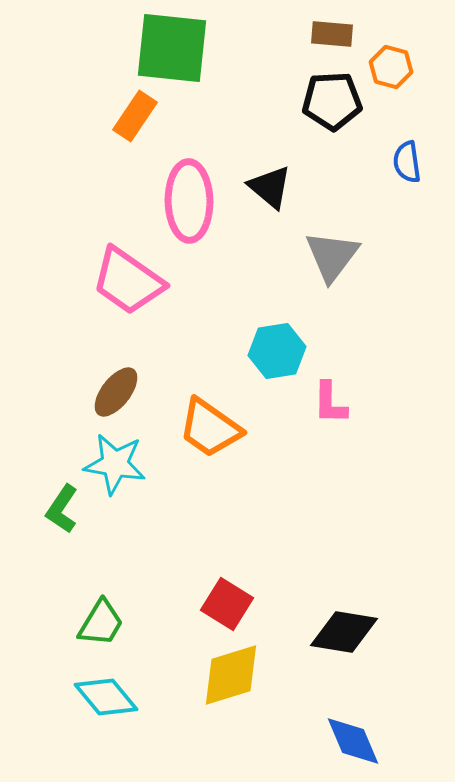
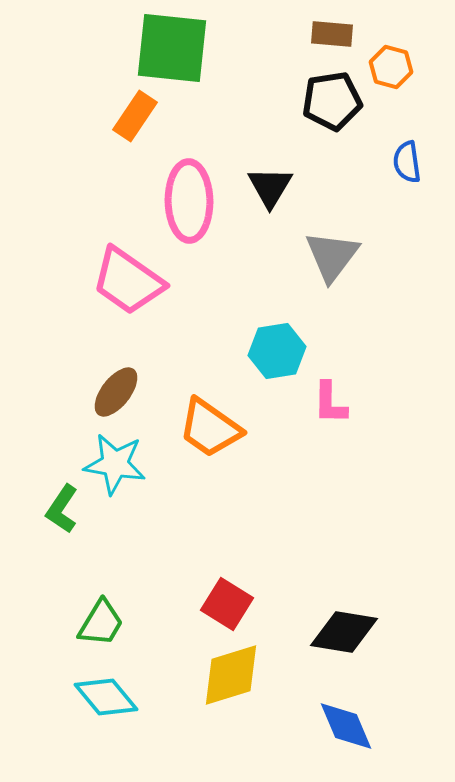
black pentagon: rotated 6 degrees counterclockwise
black triangle: rotated 21 degrees clockwise
blue diamond: moved 7 px left, 15 px up
